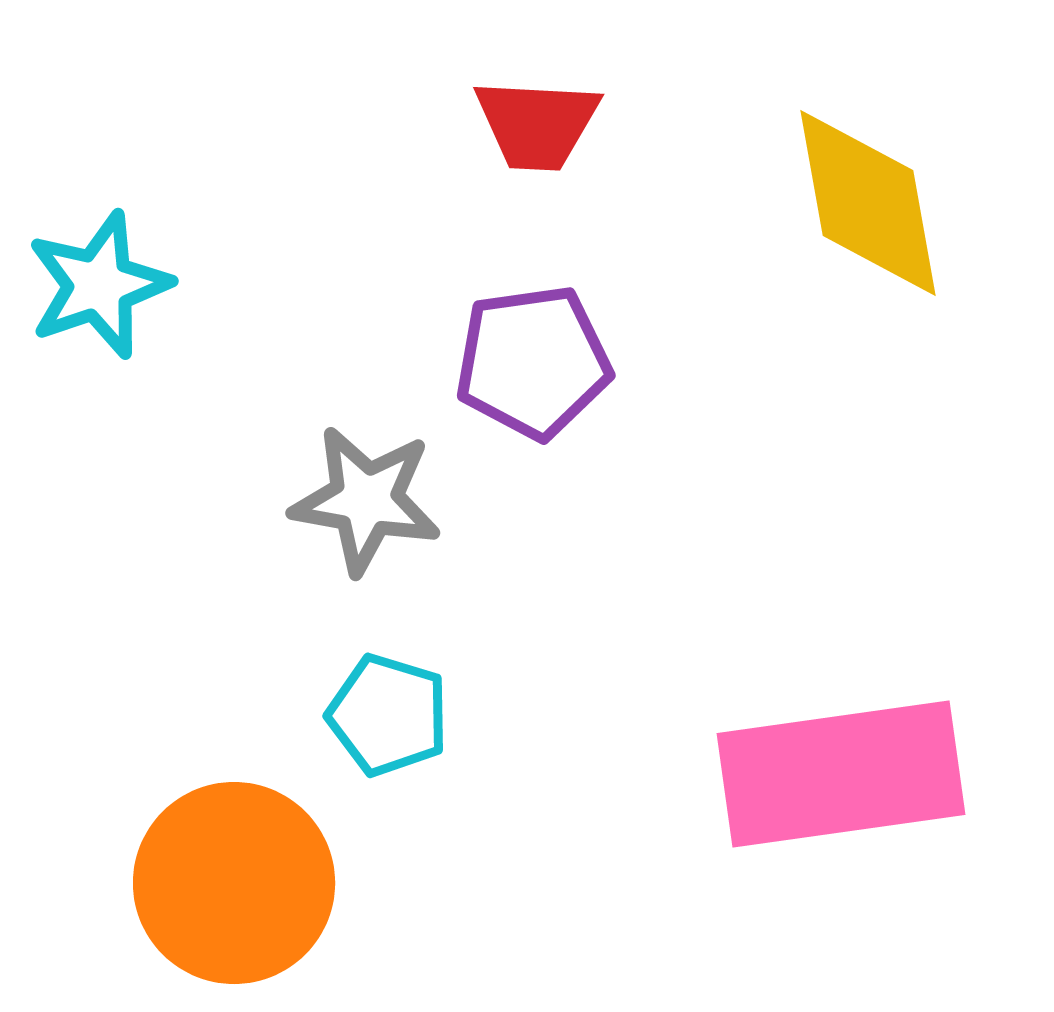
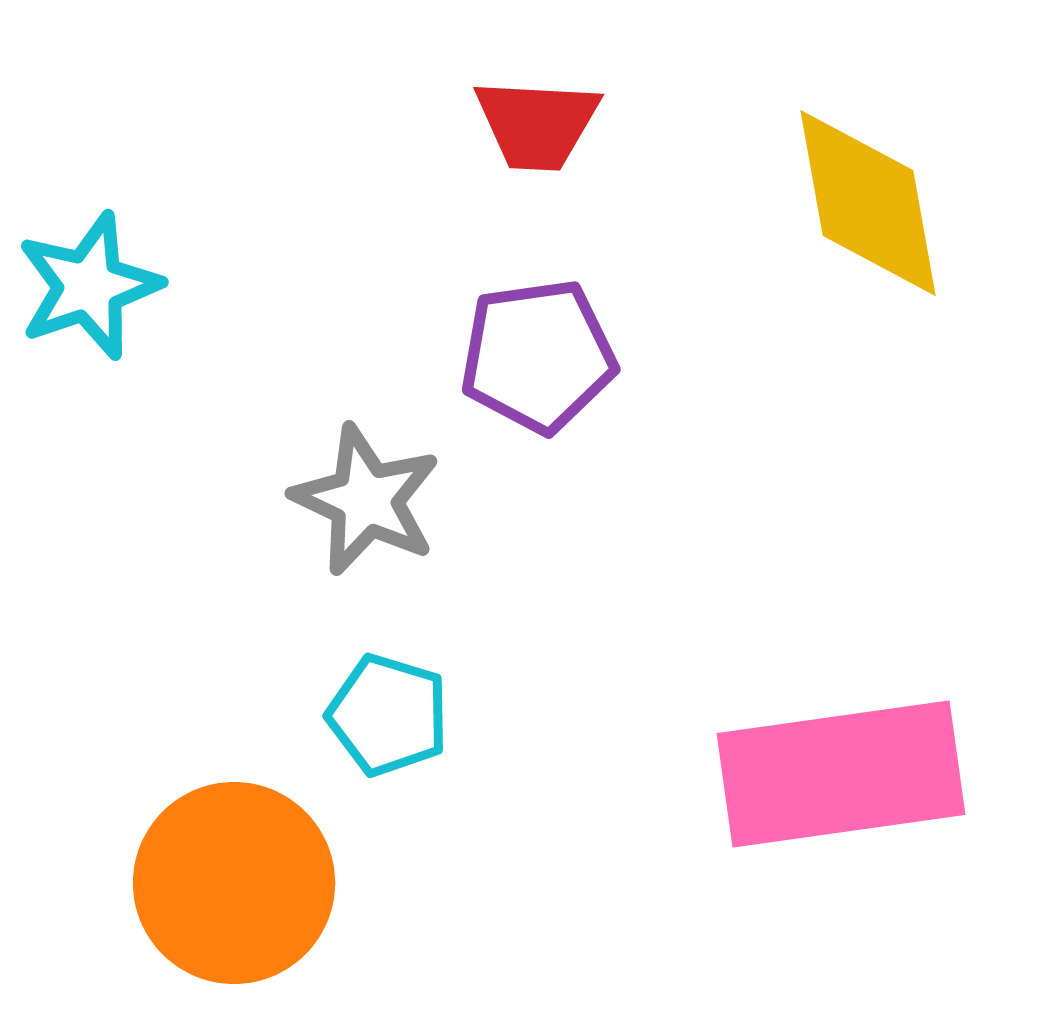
cyan star: moved 10 px left, 1 px down
purple pentagon: moved 5 px right, 6 px up
gray star: rotated 15 degrees clockwise
